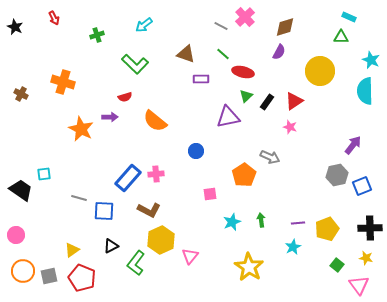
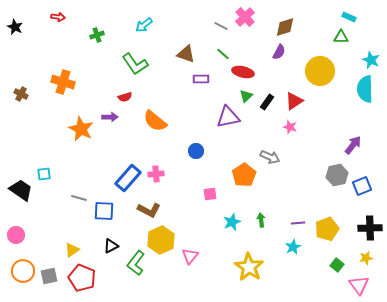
red arrow at (54, 18): moved 4 px right, 1 px up; rotated 56 degrees counterclockwise
green L-shape at (135, 64): rotated 12 degrees clockwise
cyan semicircle at (365, 91): moved 2 px up
yellow star at (366, 258): rotated 24 degrees counterclockwise
